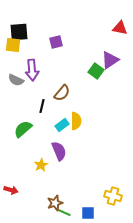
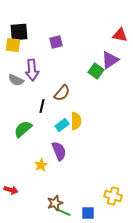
red triangle: moved 7 px down
